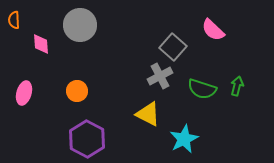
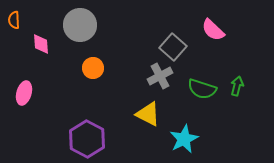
orange circle: moved 16 px right, 23 px up
